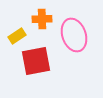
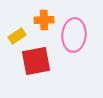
orange cross: moved 2 px right, 1 px down
pink ellipse: rotated 24 degrees clockwise
